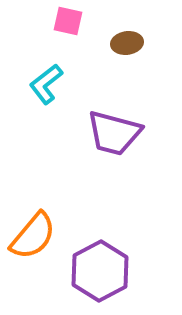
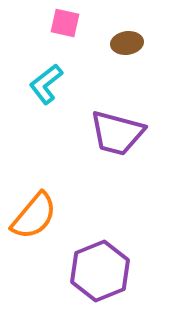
pink square: moved 3 px left, 2 px down
purple trapezoid: moved 3 px right
orange semicircle: moved 1 px right, 20 px up
purple hexagon: rotated 6 degrees clockwise
